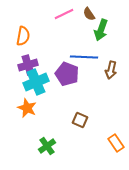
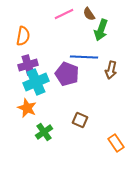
green cross: moved 3 px left, 14 px up
